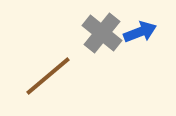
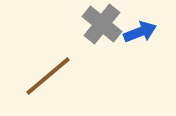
gray cross: moved 9 px up
